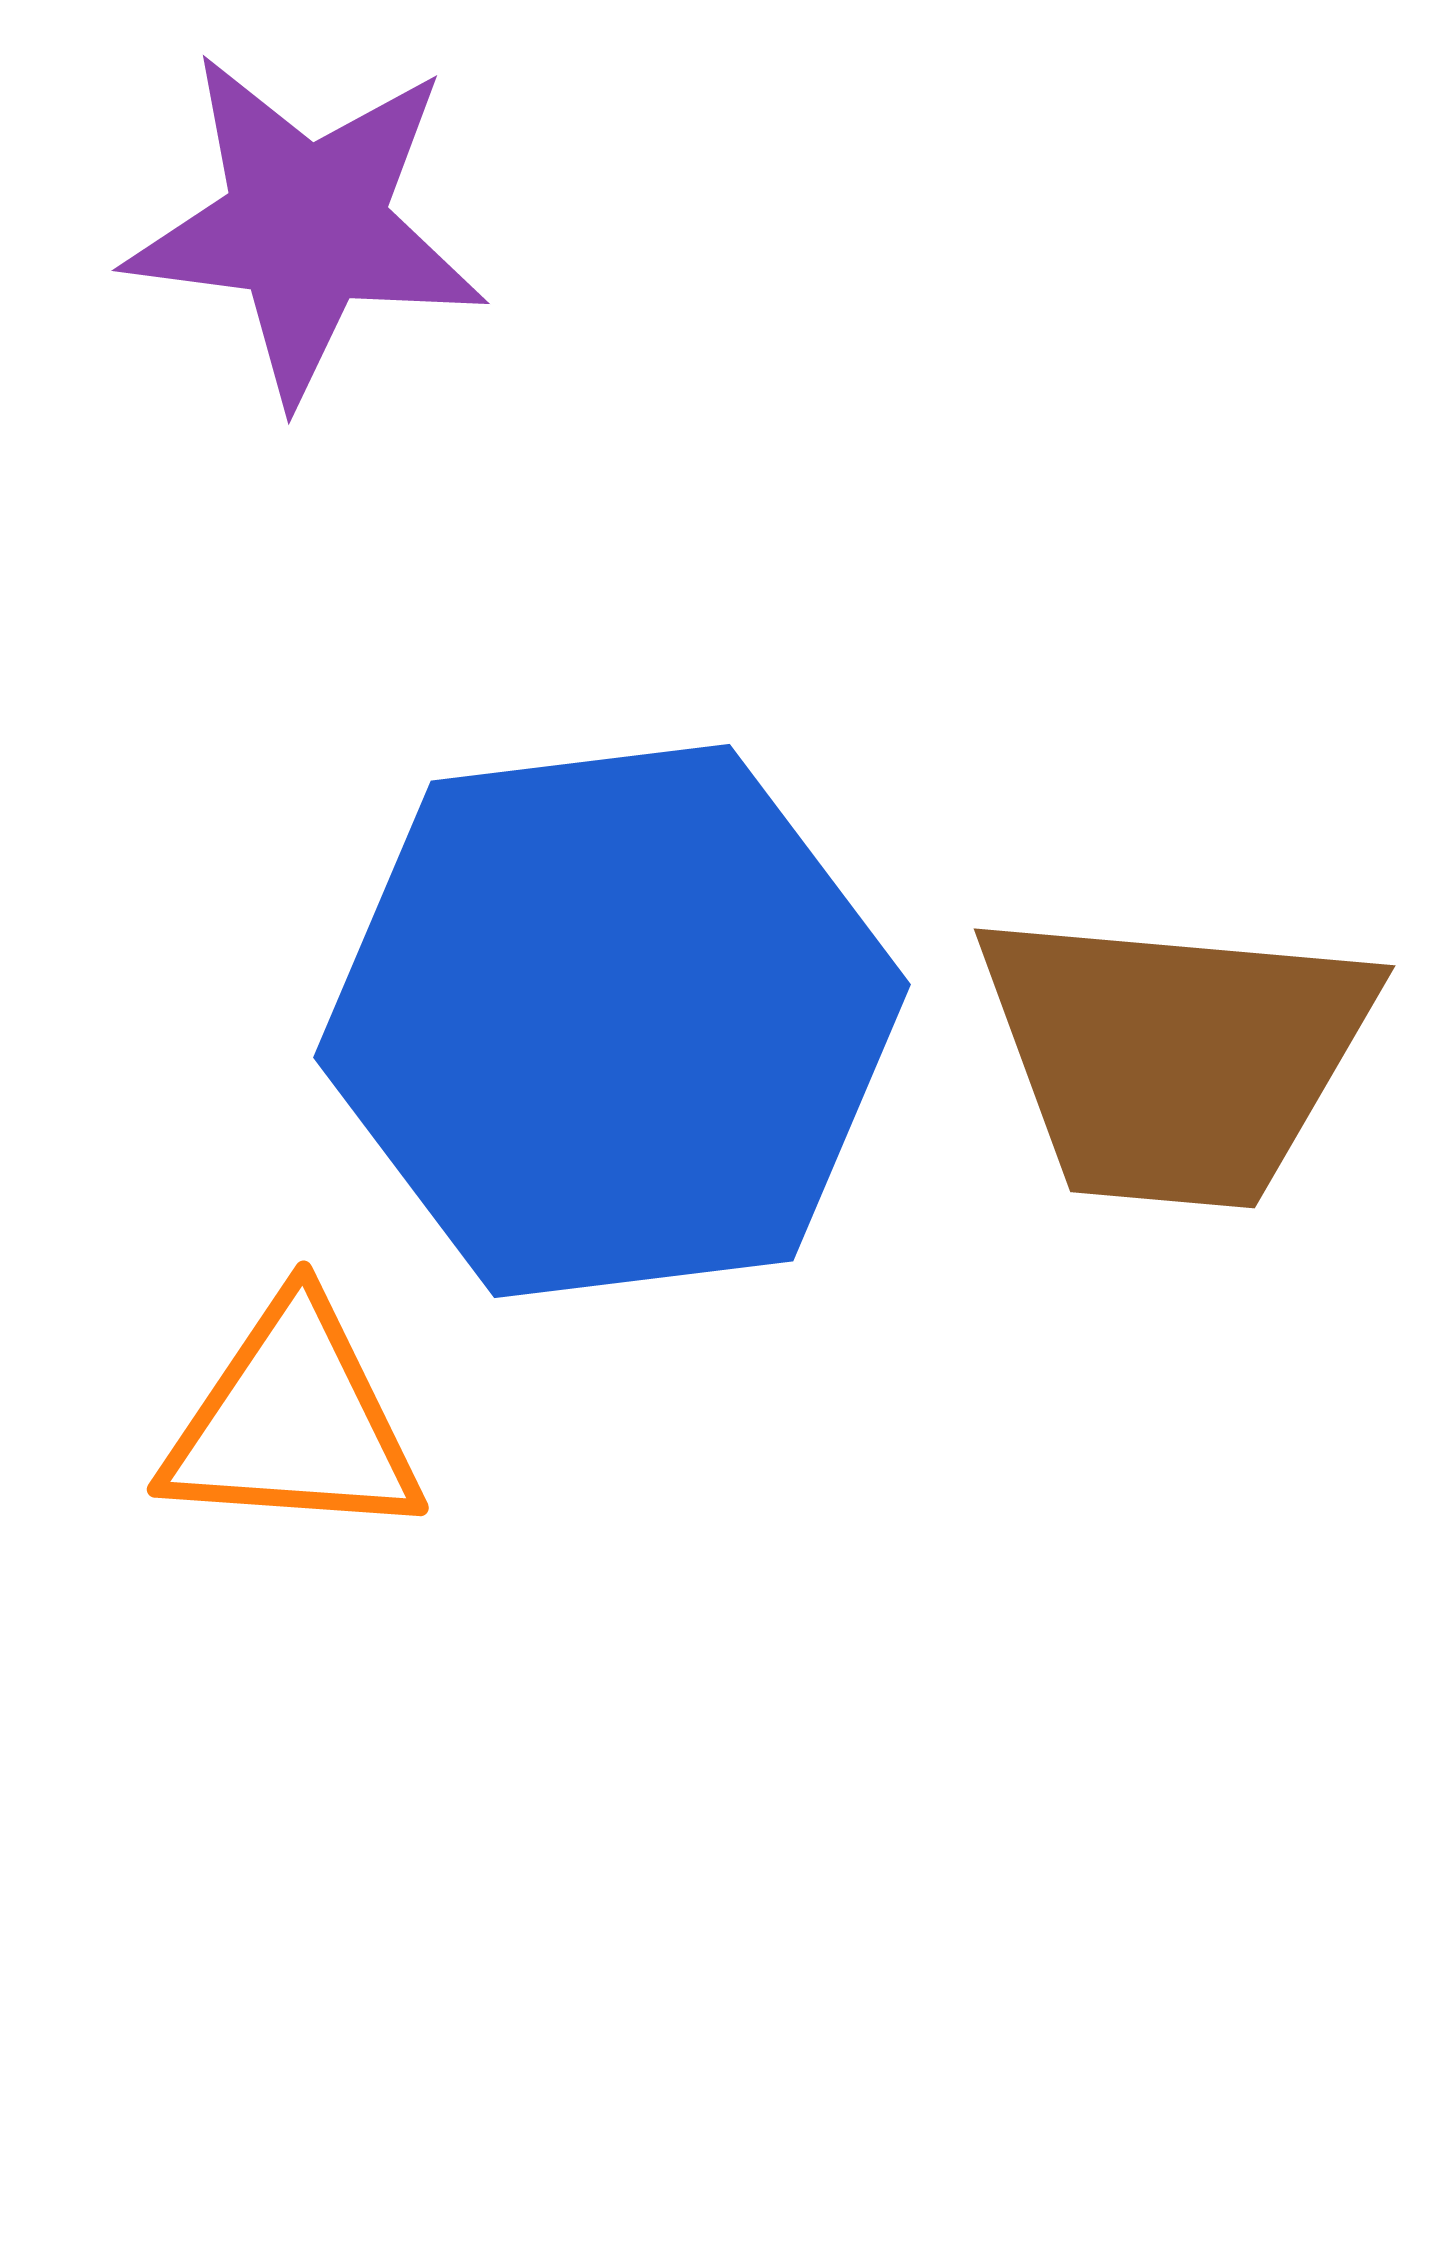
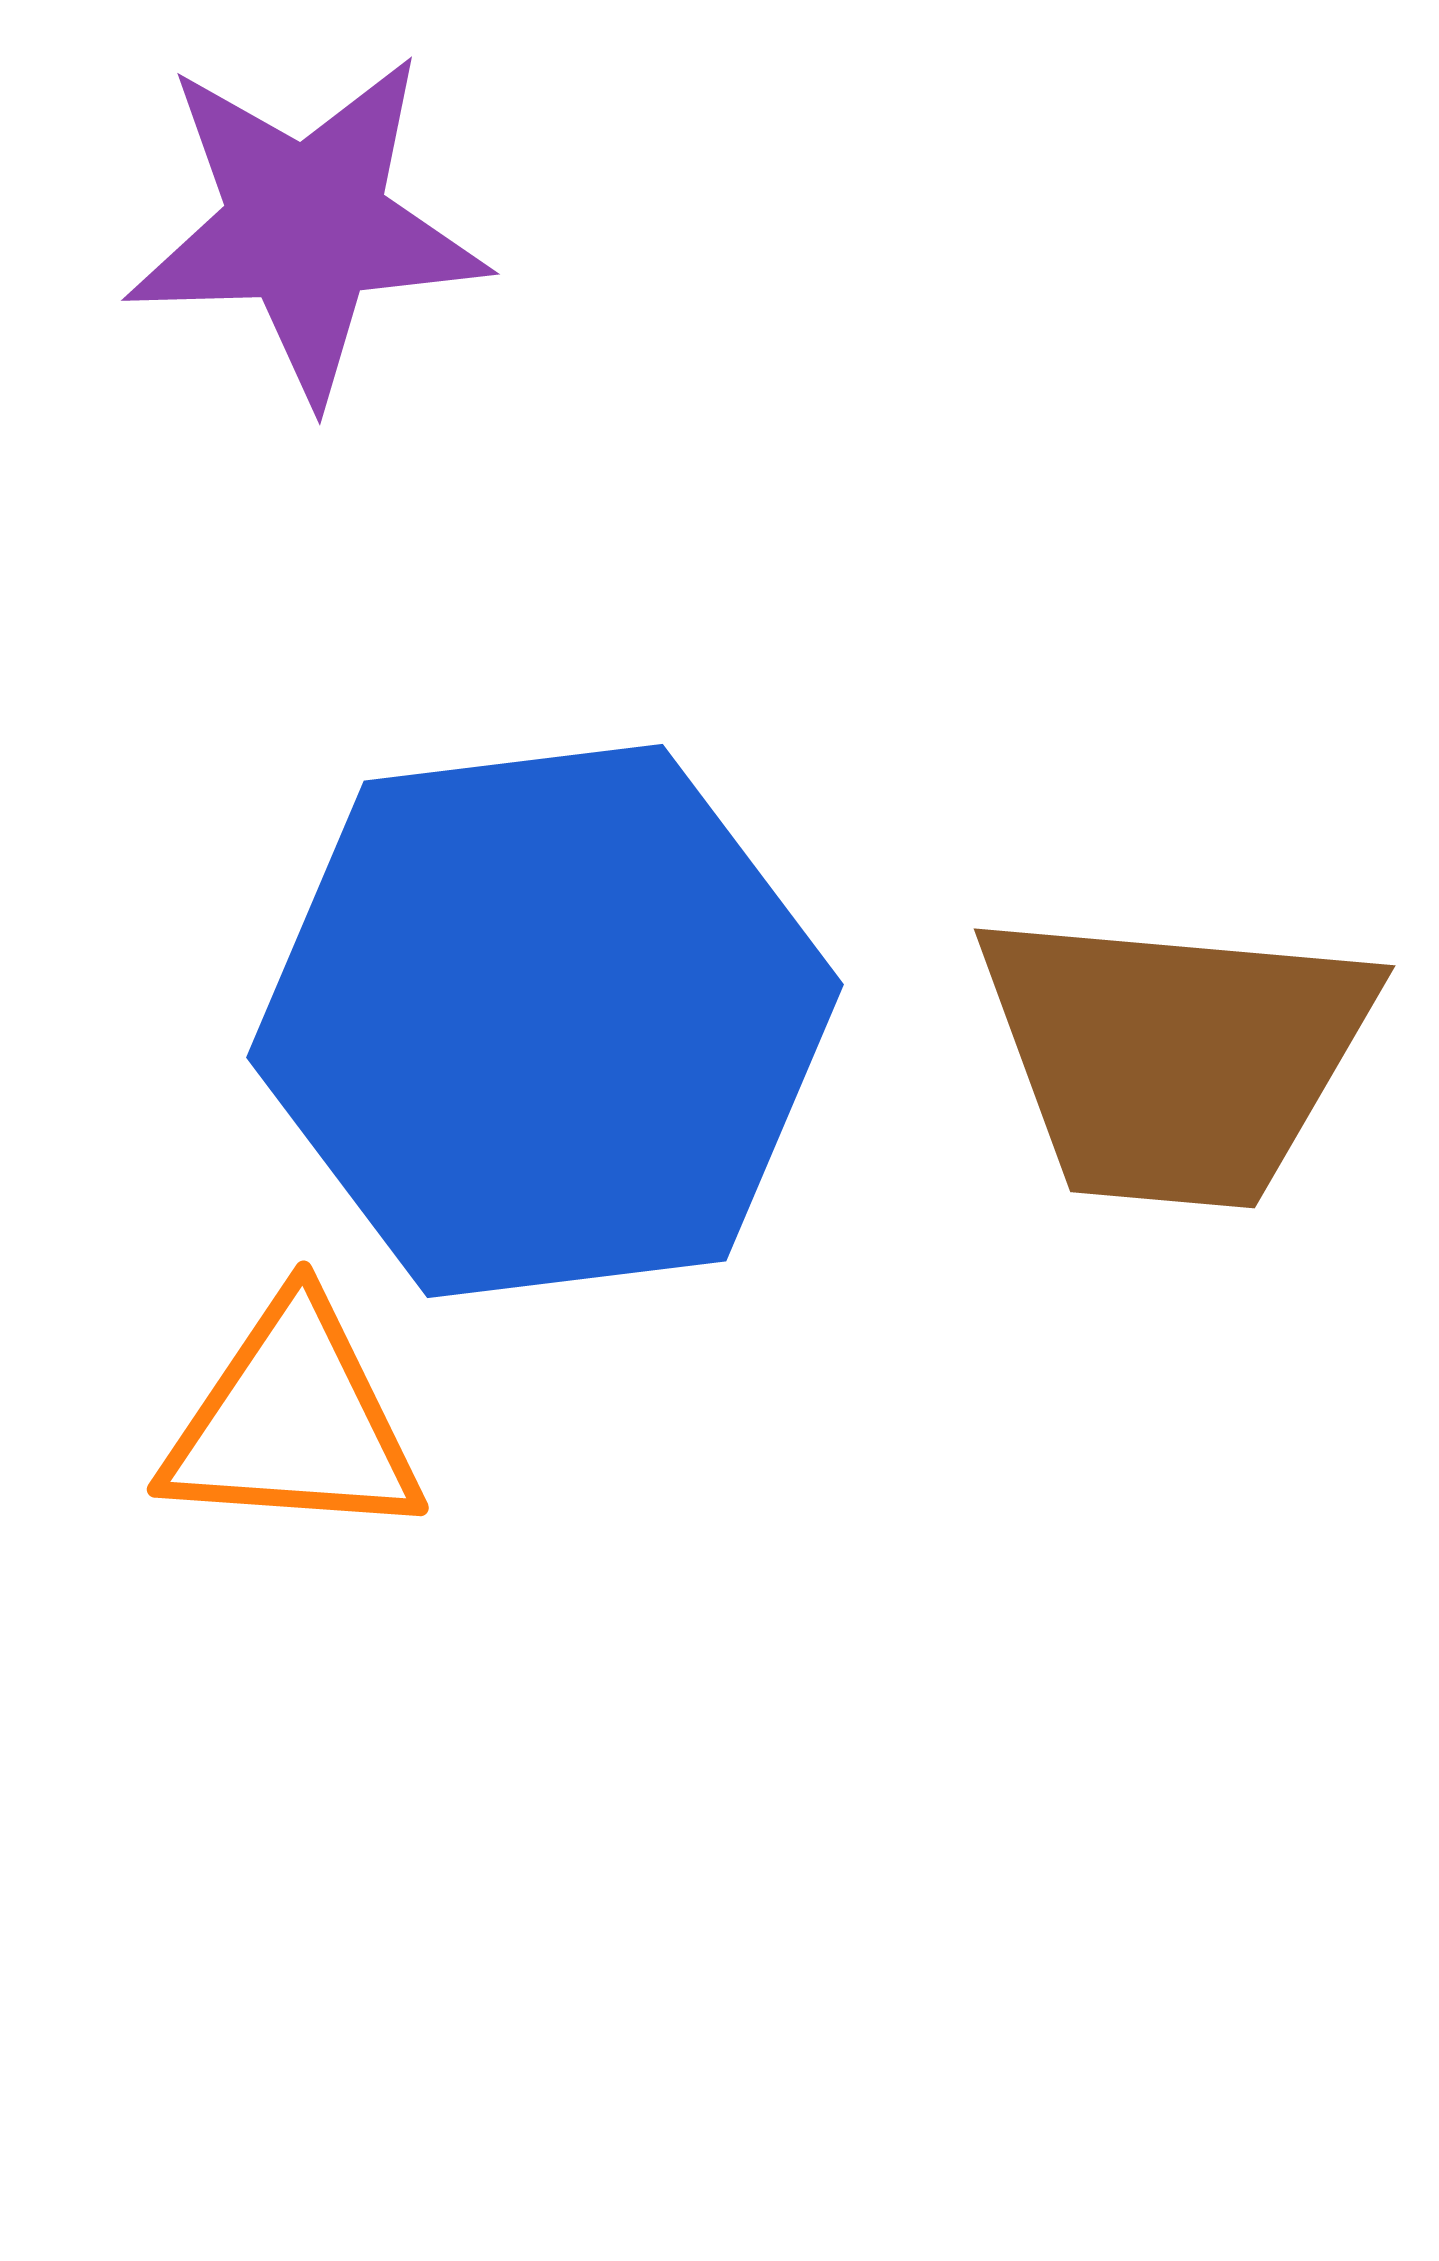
purple star: rotated 9 degrees counterclockwise
blue hexagon: moved 67 px left
